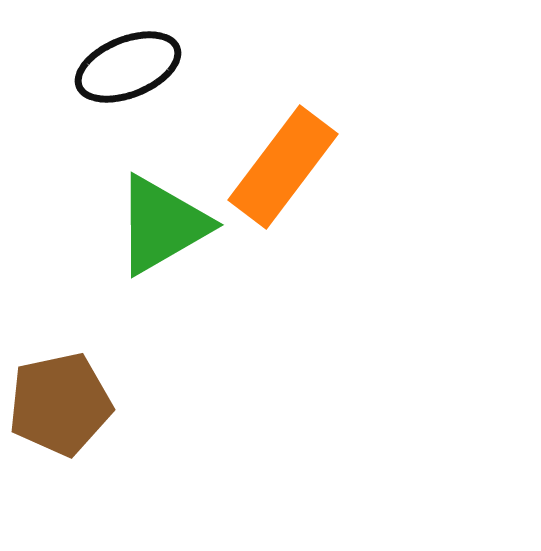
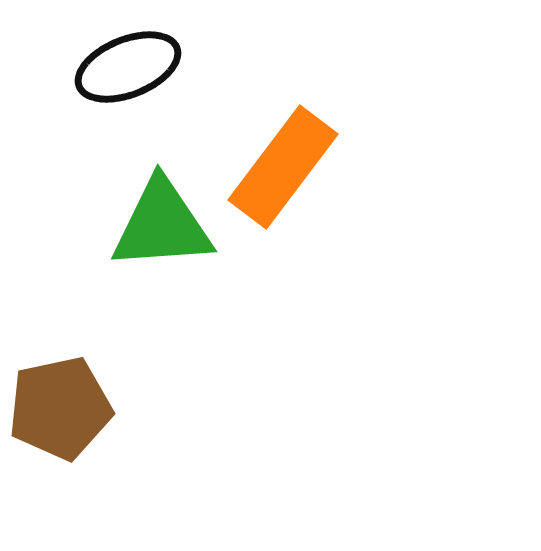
green triangle: rotated 26 degrees clockwise
brown pentagon: moved 4 px down
